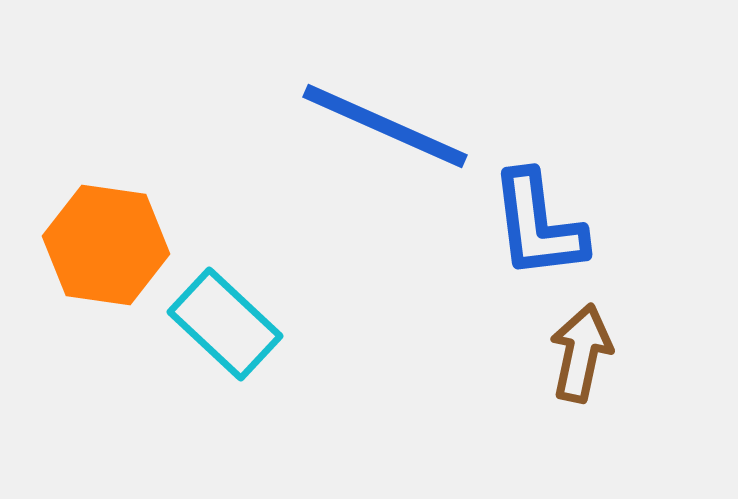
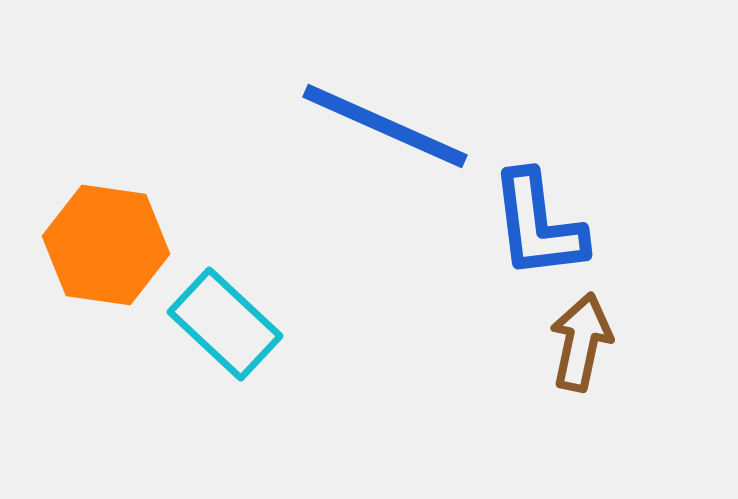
brown arrow: moved 11 px up
